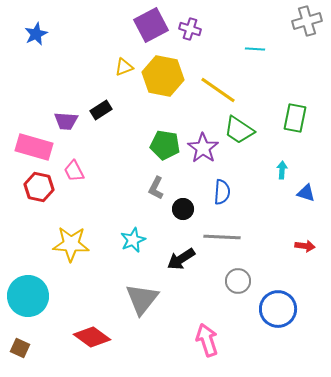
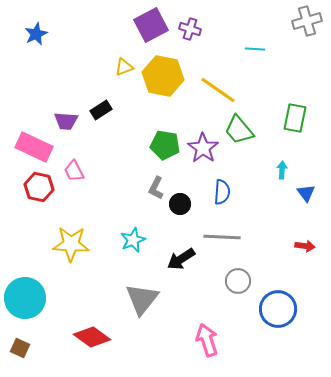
green trapezoid: rotated 16 degrees clockwise
pink rectangle: rotated 9 degrees clockwise
blue triangle: rotated 36 degrees clockwise
black circle: moved 3 px left, 5 px up
cyan circle: moved 3 px left, 2 px down
